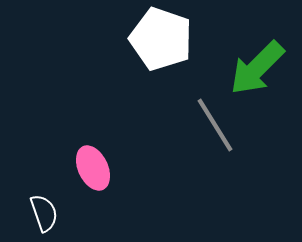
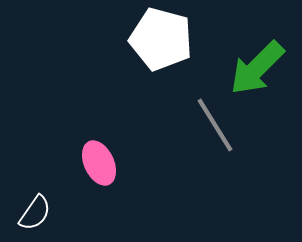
white pentagon: rotated 4 degrees counterclockwise
pink ellipse: moved 6 px right, 5 px up
white semicircle: moved 9 px left; rotated 54 degrees clockwise
